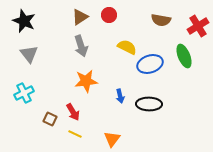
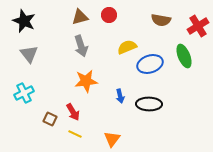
brown triangle: rotated 18 degrees clockwise
yellow semicircle: rotated 48 degrees counterclockwise
